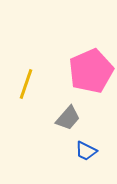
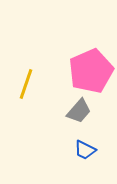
gray trapezoid: moved 11 px right, 7 px up
blue trapezoid: moved 1 px left, 1 px up
